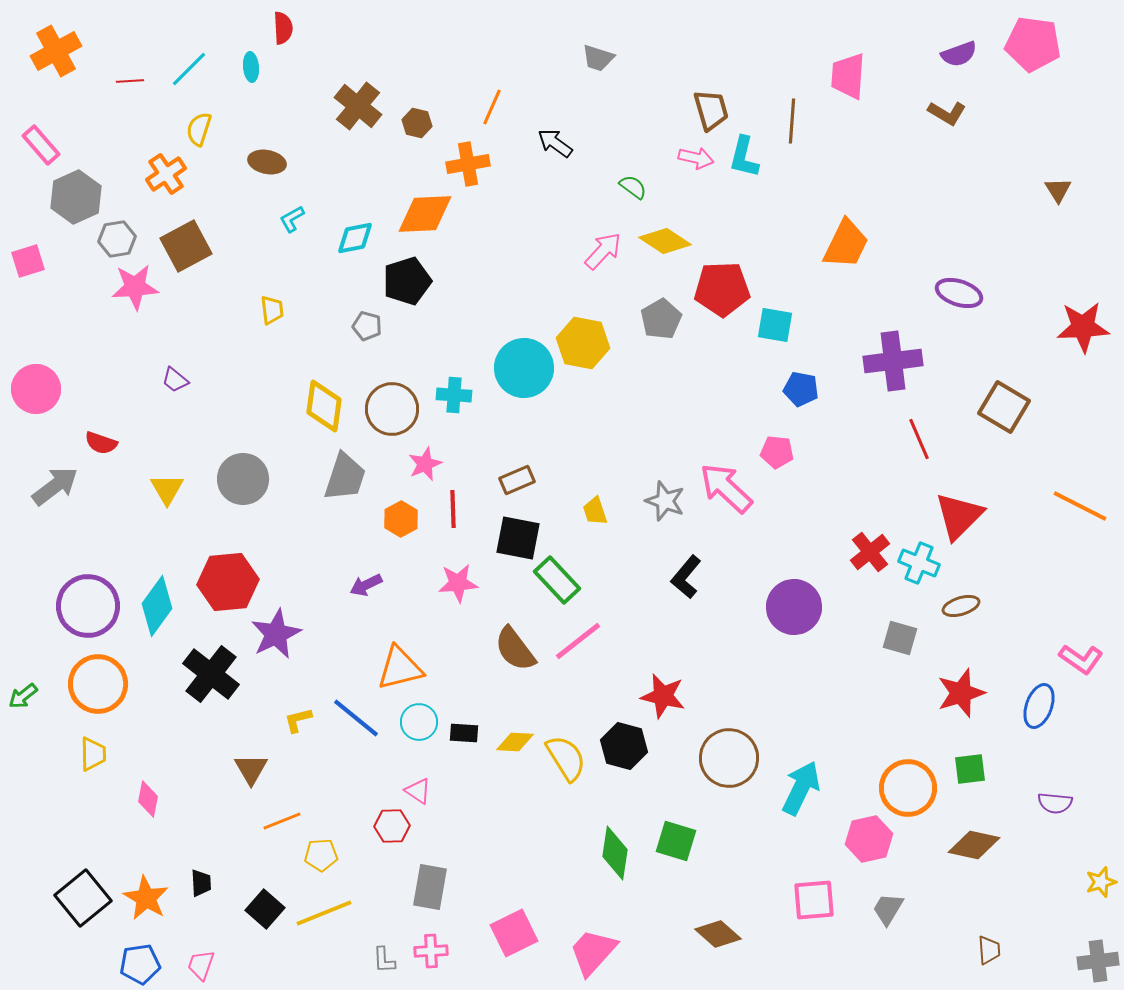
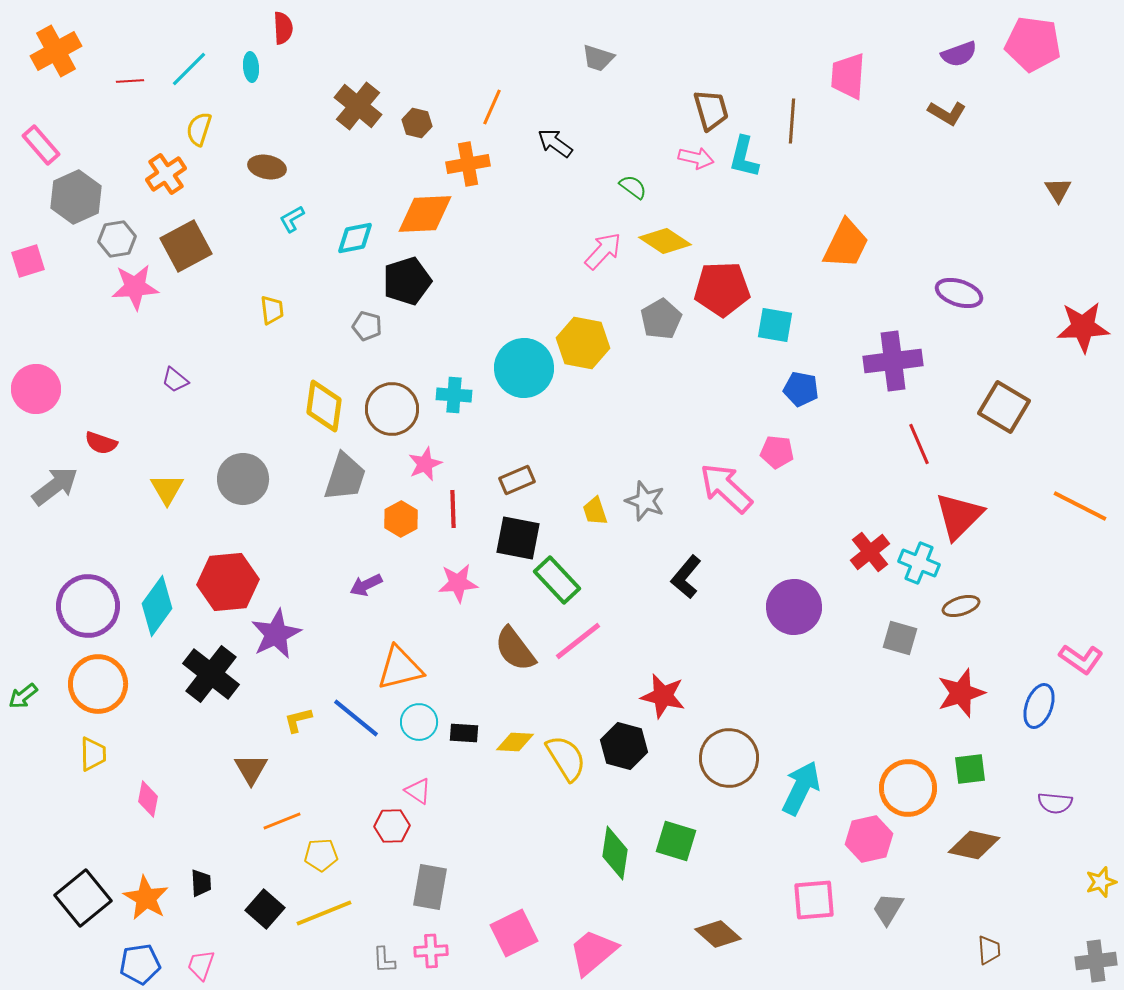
brown ellipse at (267, 162): moved 5 px down
red line at (919, 439): moved 5 px down
gray star at (665, 501): moved 20 px left
pink trapezoid at (593, 952): rotated 8 degrees clockwise
gray cross at (1098, 961): moved 2 px left
